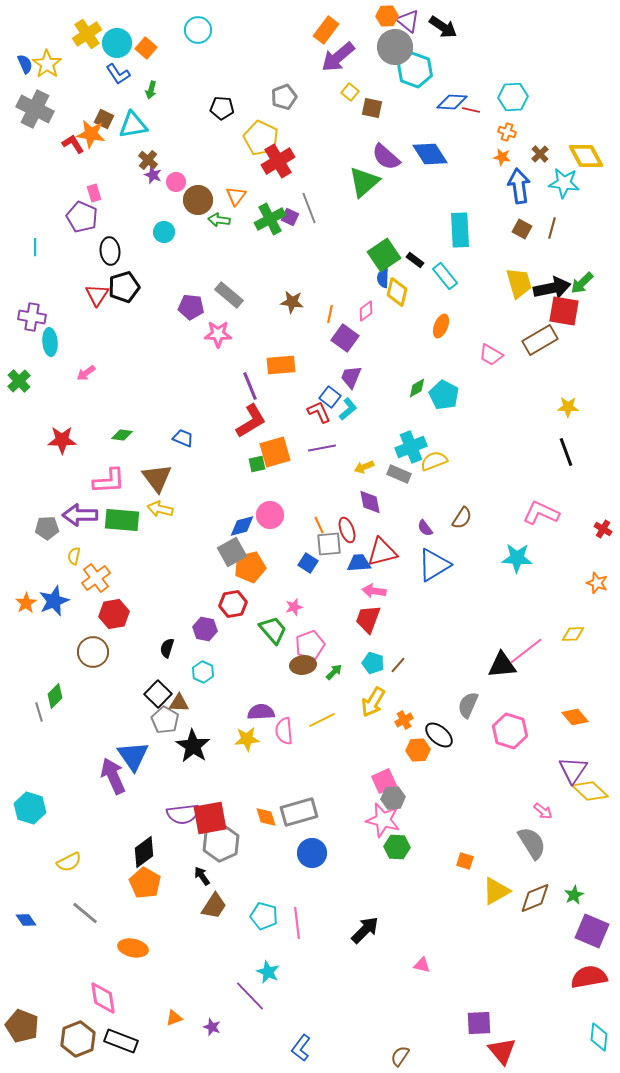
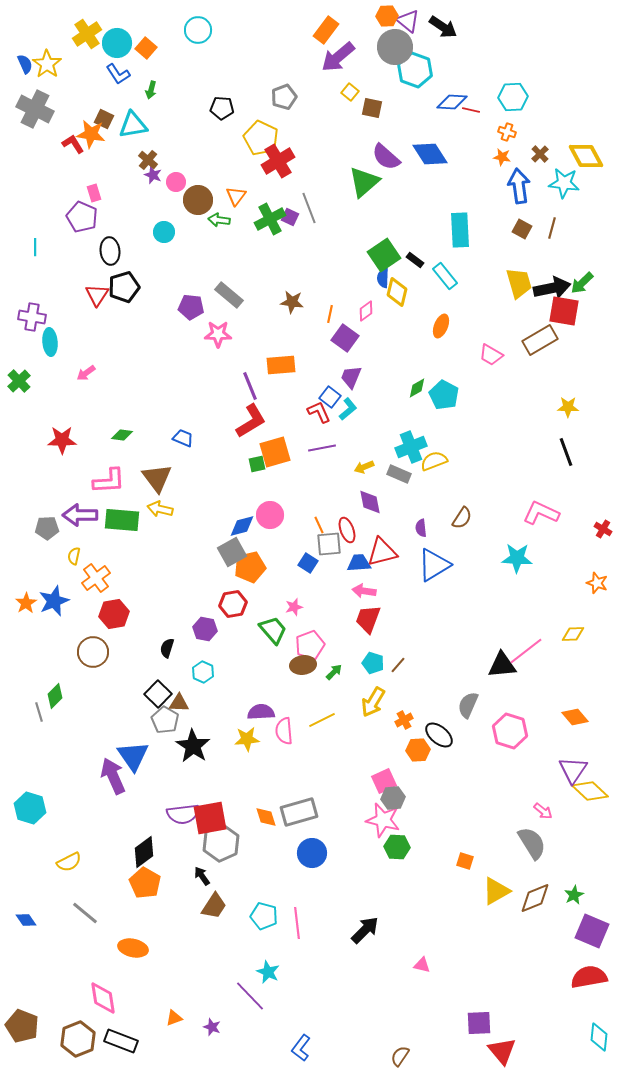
purple semicircle at (425, 528): moved 4 px left; rotated 30 degrees clockwise
pink arrow at (374, 591): moved 10 px left
